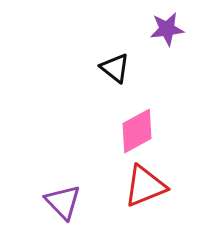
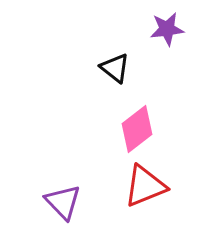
pink diamond: moved 2 px up; rotated 9 degrees counterclockwise
